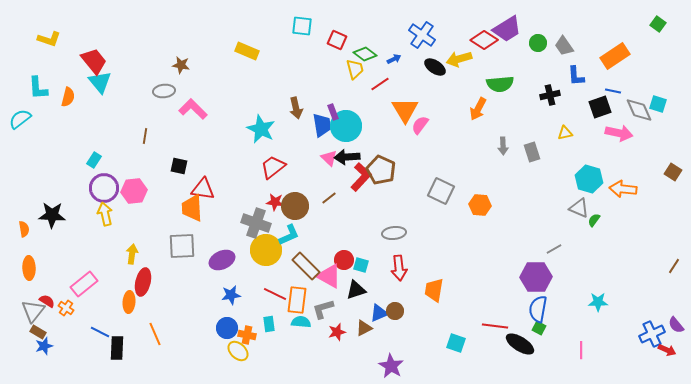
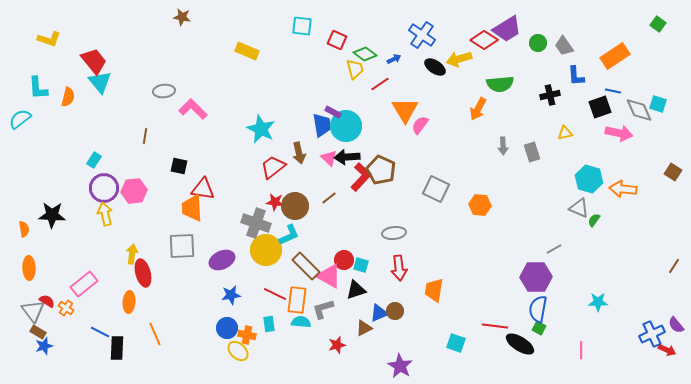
brown star at (181, 65): moved 1 px right, 48 px up
brown arrow at (296, 108): moved 3 px right, 45 px down
purple rectangle at (333, 112): rotated 42 degrees counterclockwise
gray square at (441, 191): moved 5 px left, 2 px up
red ellipse at (143, 282): moved 9 px up; rotated 28 degrees counterclockwise
gray triangle at (33, 311): rotated 15 degrees counterclockwise
red star at (337, 332): moved 13 px down
purple star at (391, 366): moved 9 px right
